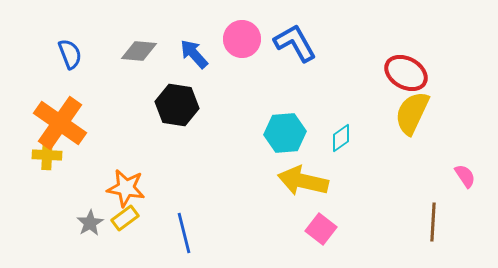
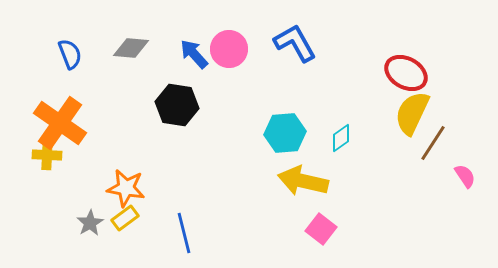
pink circle: moved 13 px left, 10 px down
gray diamond: moved 8 px left, 3 px up
brown line: moved 79 px up; rotated 30 degrees clockwise
